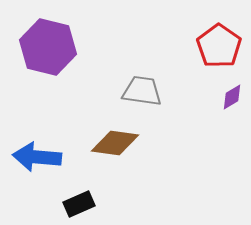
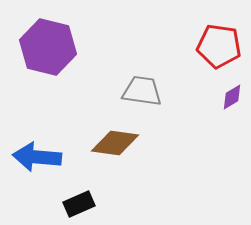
red pentagon: rotated 27 degrees counterclockwise
